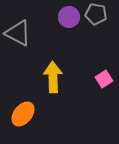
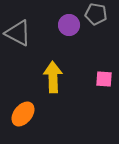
purple circle: moved 8 px down
pink square: rotated 36 degrees clockwise
